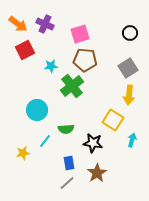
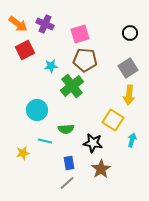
cyan line: rotated 64 degrees clockwise
brown star: moved 4 px right, 4 px up
